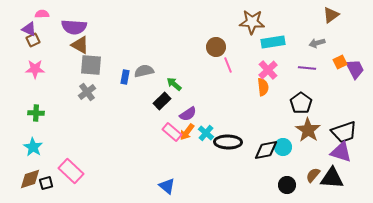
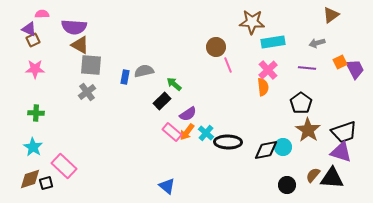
pink rectangle at (71, 171): moved 7 px left, 5 px up
